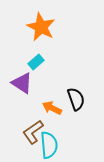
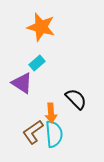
orange star: rotated 12 degrees counterclockwise
cyan rectangle: moved 1 px right, 1 px down
black semicircle: rotated 25 degrees counterclockwise
orange arrow: moved 1 px left, 5 px down; rotated 120 degrees counterclockwise
cyan semicircle: moved 5 px right, 11 px up
